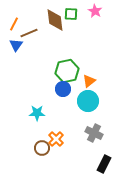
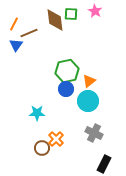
blue circle: moved 3 px right
